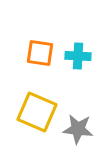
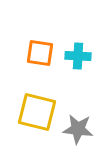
yellow square: rotated 9 degrees counterclockwise
